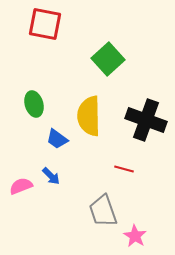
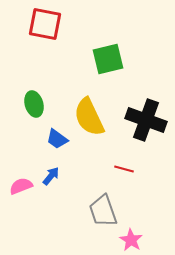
green square: rotated 28 degrees clockwise
yellow semicircle: moved 1 px down; rotated 24 degrees counterclockwise
blue arrow: rotated 96 degrees counterclockwise
pink star: moved 4 px left, 4 px down
